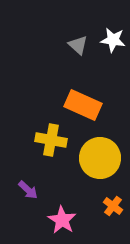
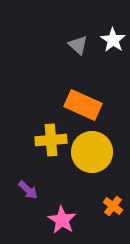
white star: rotated 25 degrees clockwise
yellow cross: rotated 16 degrees counterclockwise
yellow circle: moved 8 px left, 6 px up
